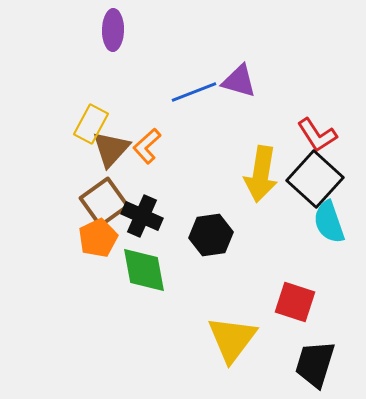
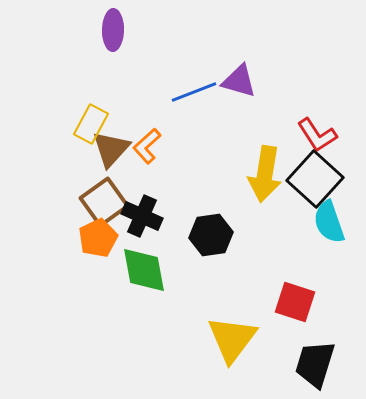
yellow arrow: moved 4 px right
